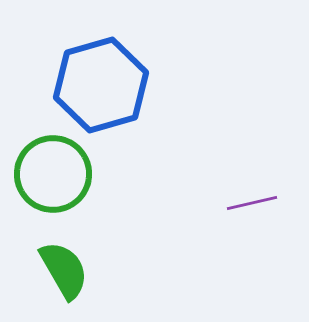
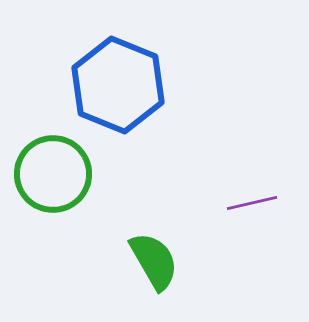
blue hexagon: moved 17 px right; rotated 22 degrees counterclockwise
green semicircle: moved 90 px right, 9 px up
